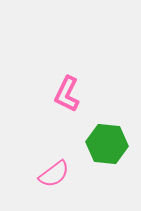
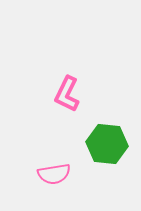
pink semicircle: rotated 28 degrees clockwise
